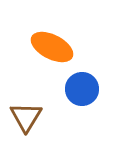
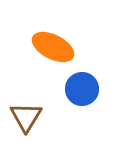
orange ellipse: moved 1 px right
